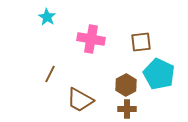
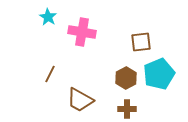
cyan star: moved 1 px right
pink cross: moved 9 px left, 7 px up
cyan pentagon: rotated 24 degrees clockwise
brown hexagon: moved 7 px up
